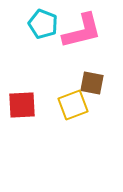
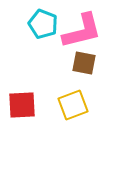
brown square: moved 8 px left, 20 px up
